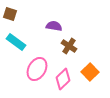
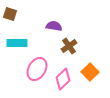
cyan rectangle: moved 1 px right, 1 px down; rotated 36 degrees counterclockwise
brown cross: rotated 21 degrees clockwise
